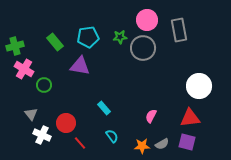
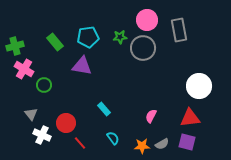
purple triangle: moved 2 px right
cyan rectangle: moved 1 px down
cyan semicircle: moved 1 px right, 2 px down
